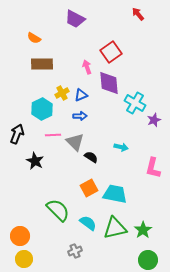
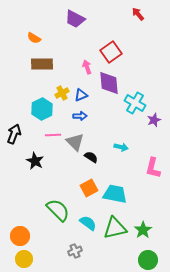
black arrow: moved 3 px left
